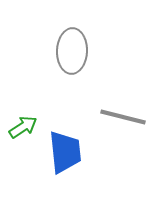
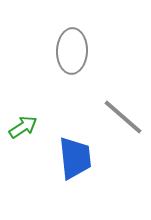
gray line: rotated 27 degrees clockwise
blue trapezoid: moved 10 px right, 6 px down
